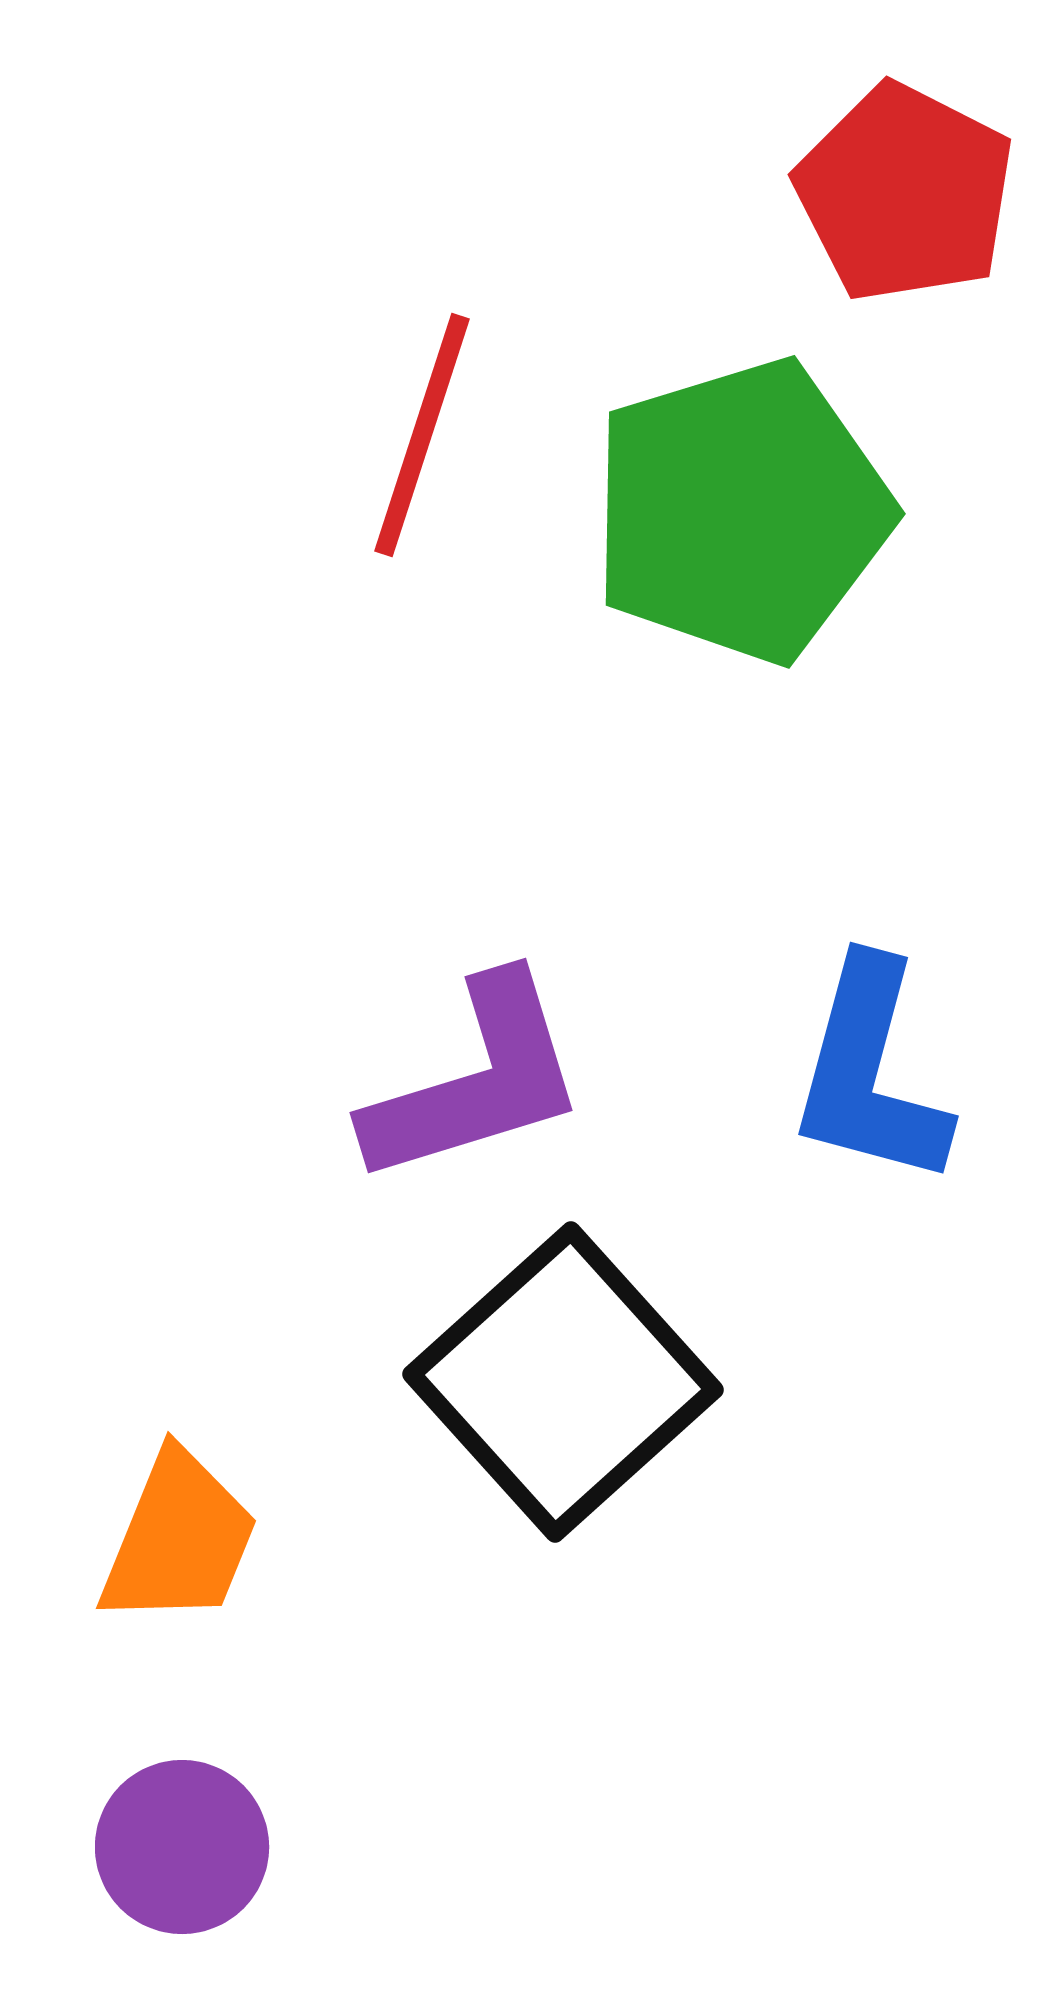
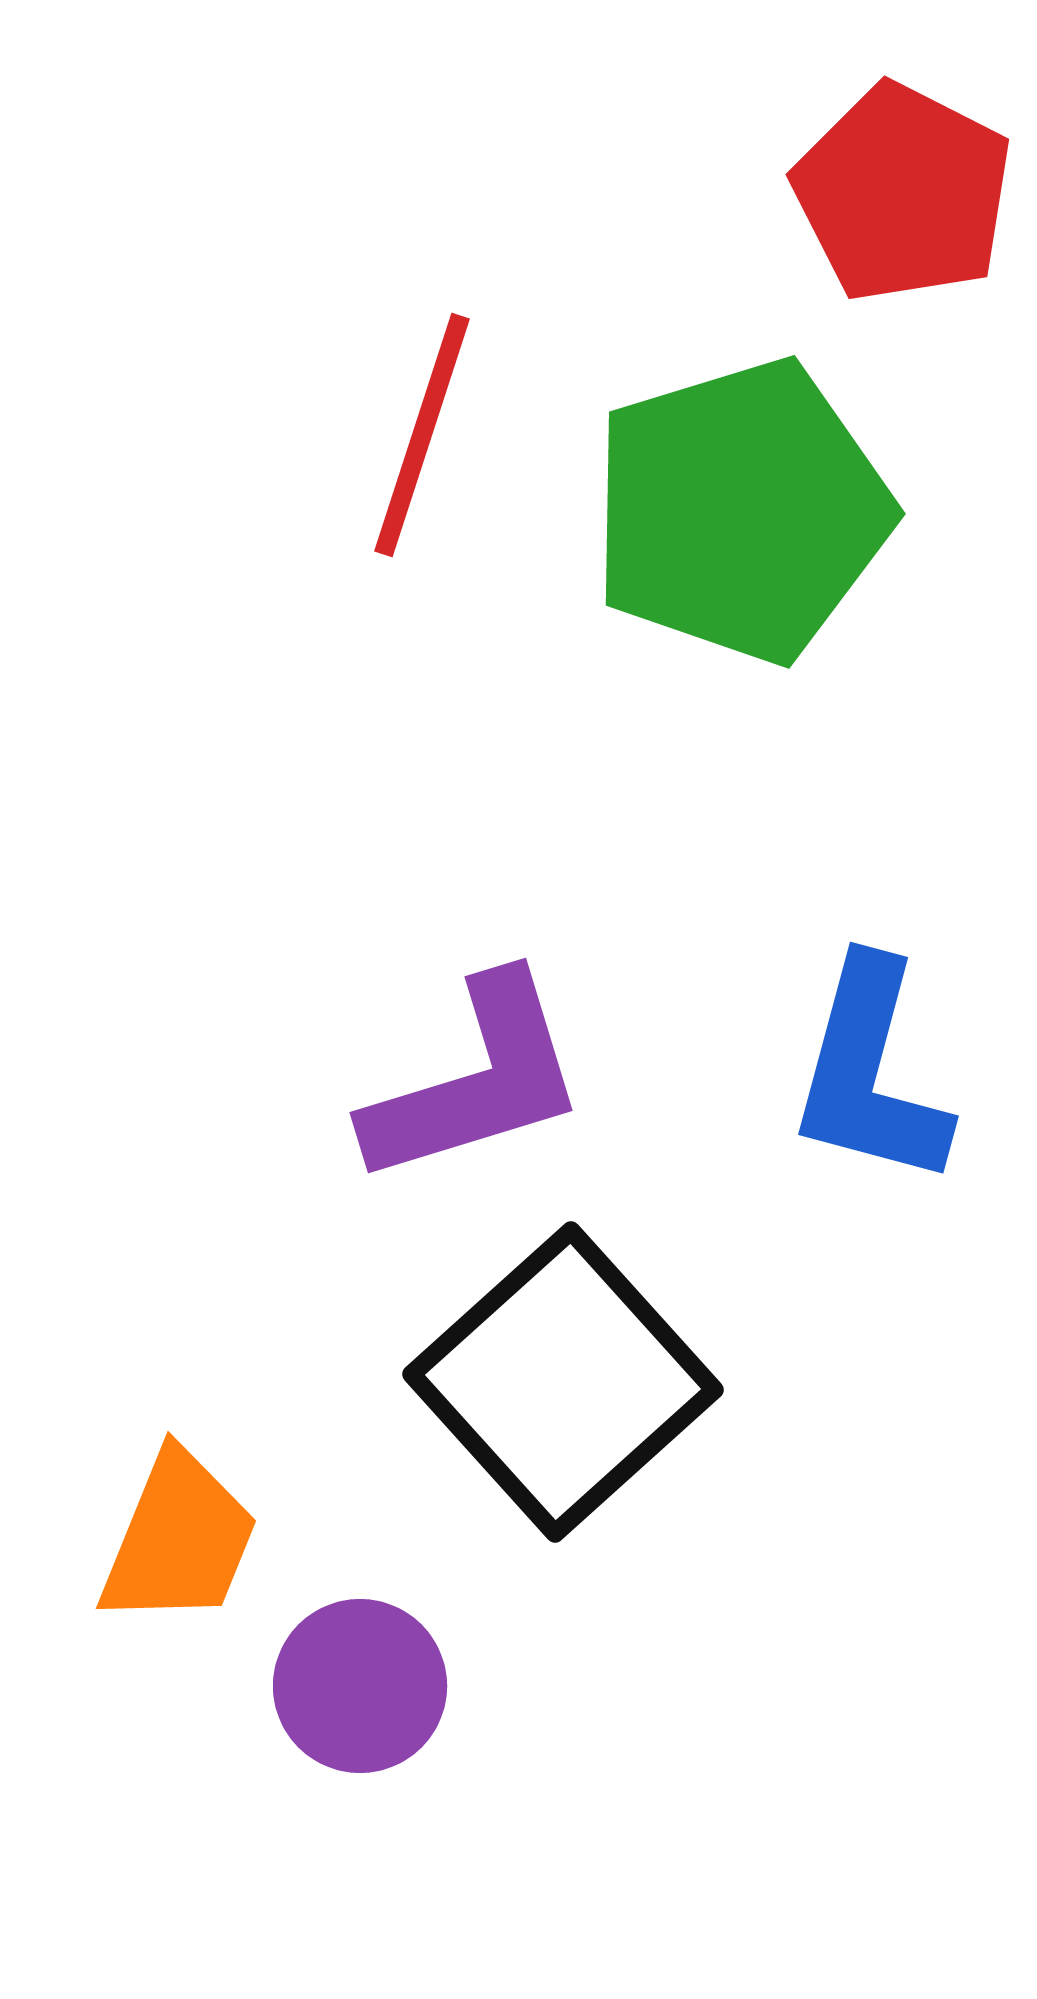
red pentagon: moved 2 px left
purple circle: moved 178 px right, 161 px up
